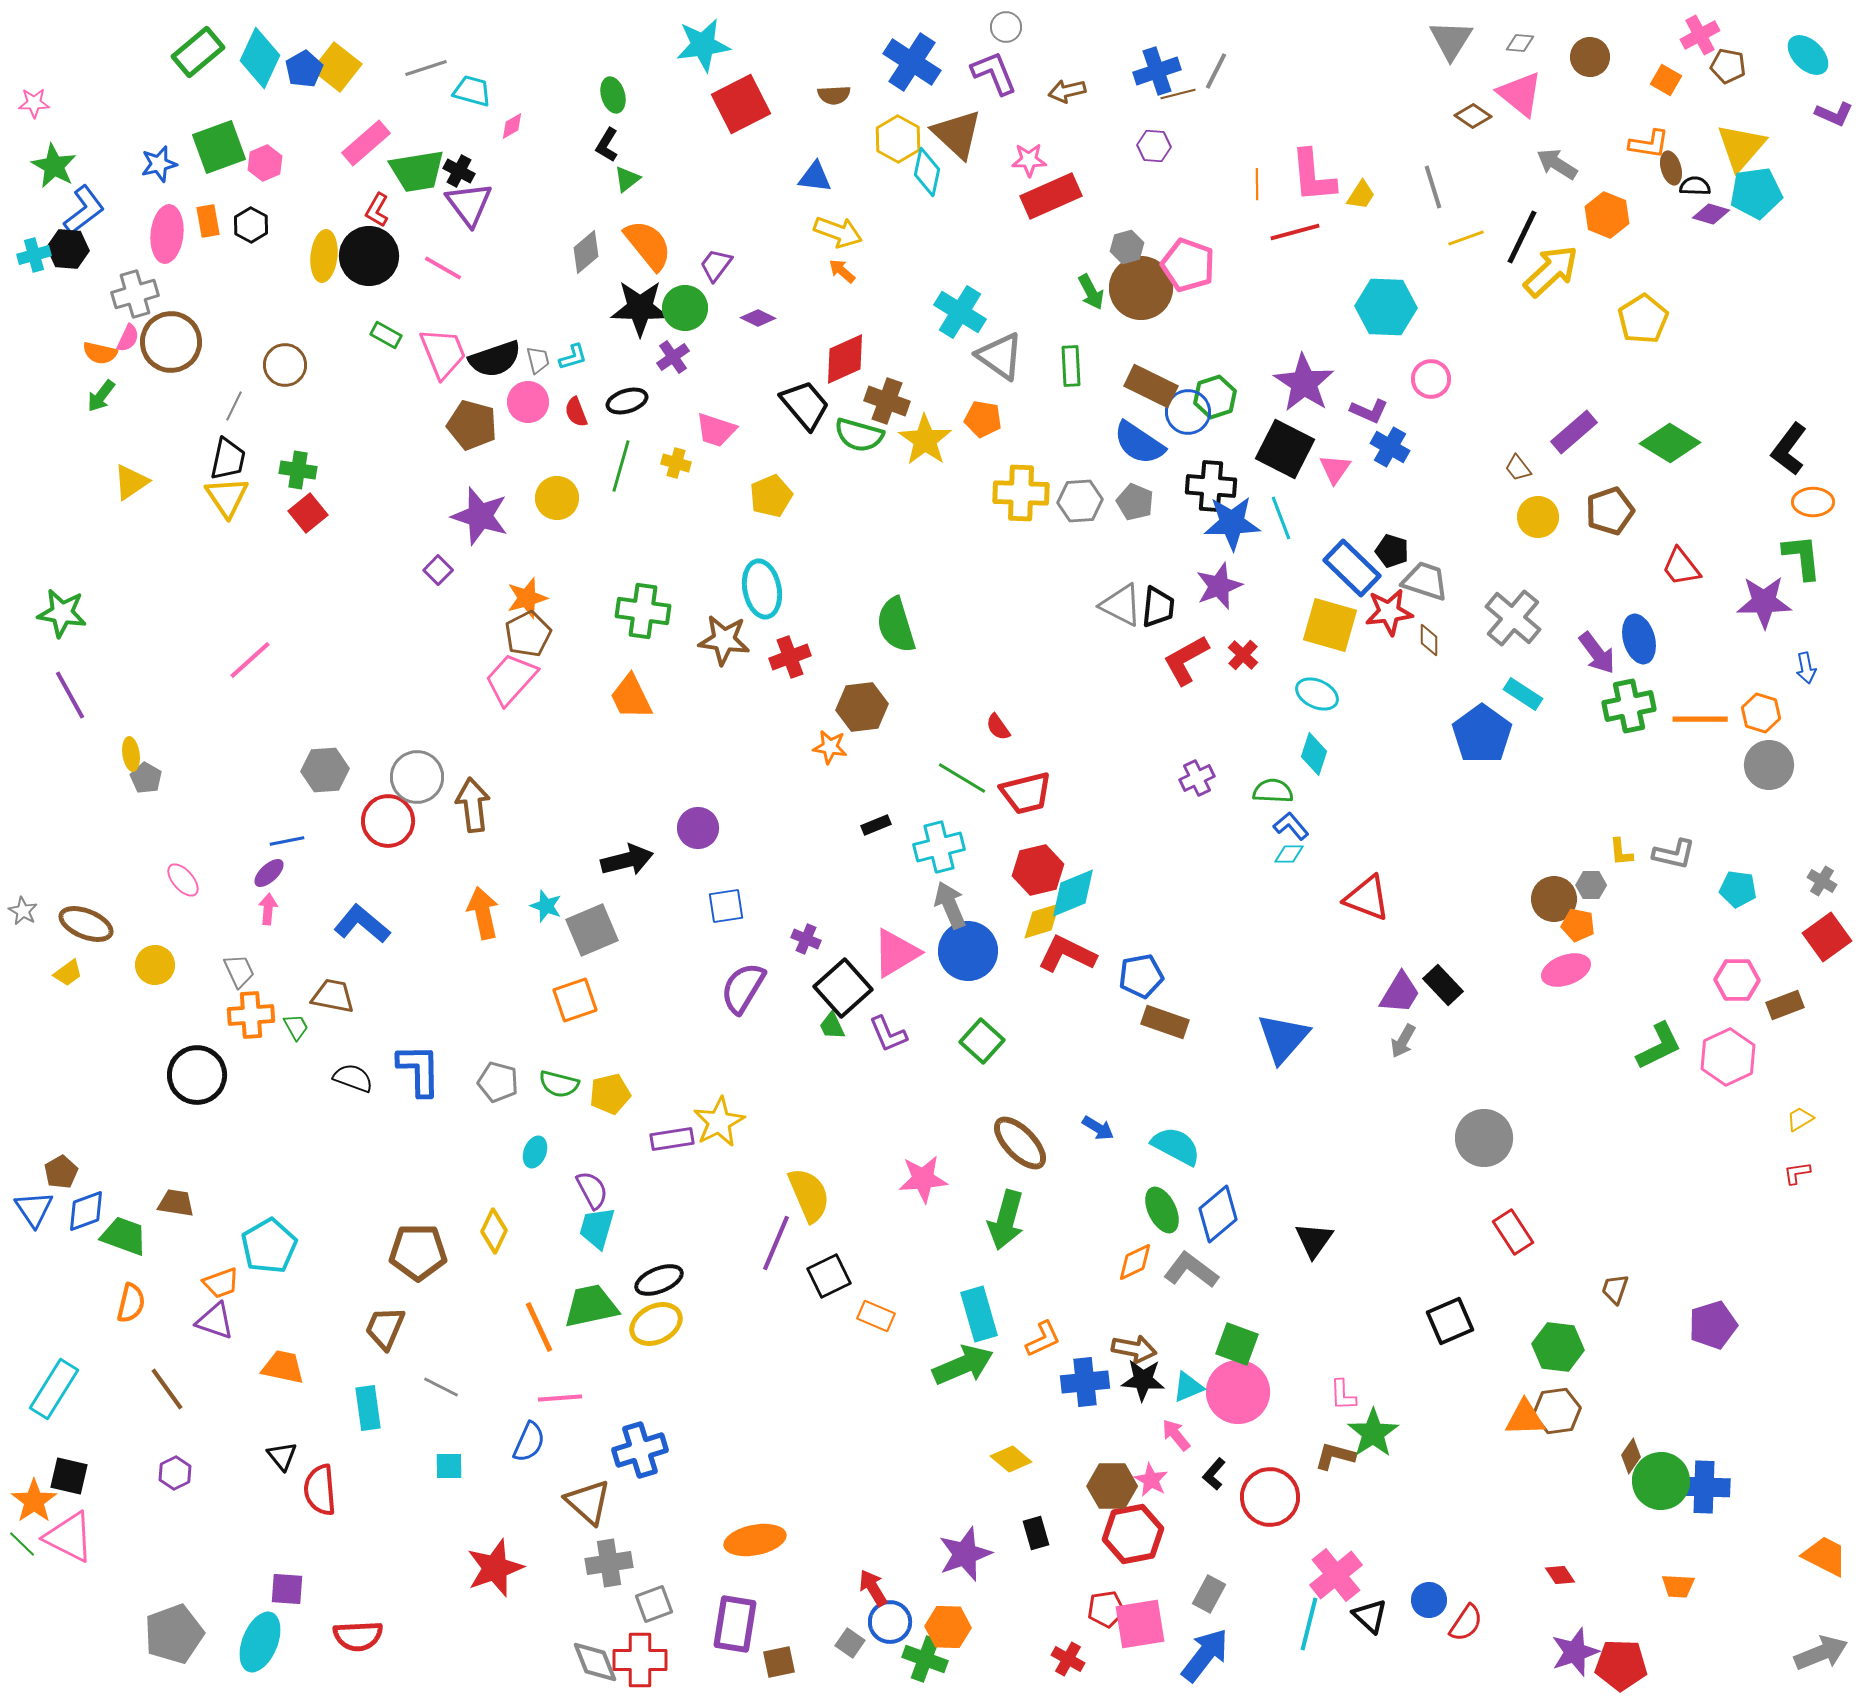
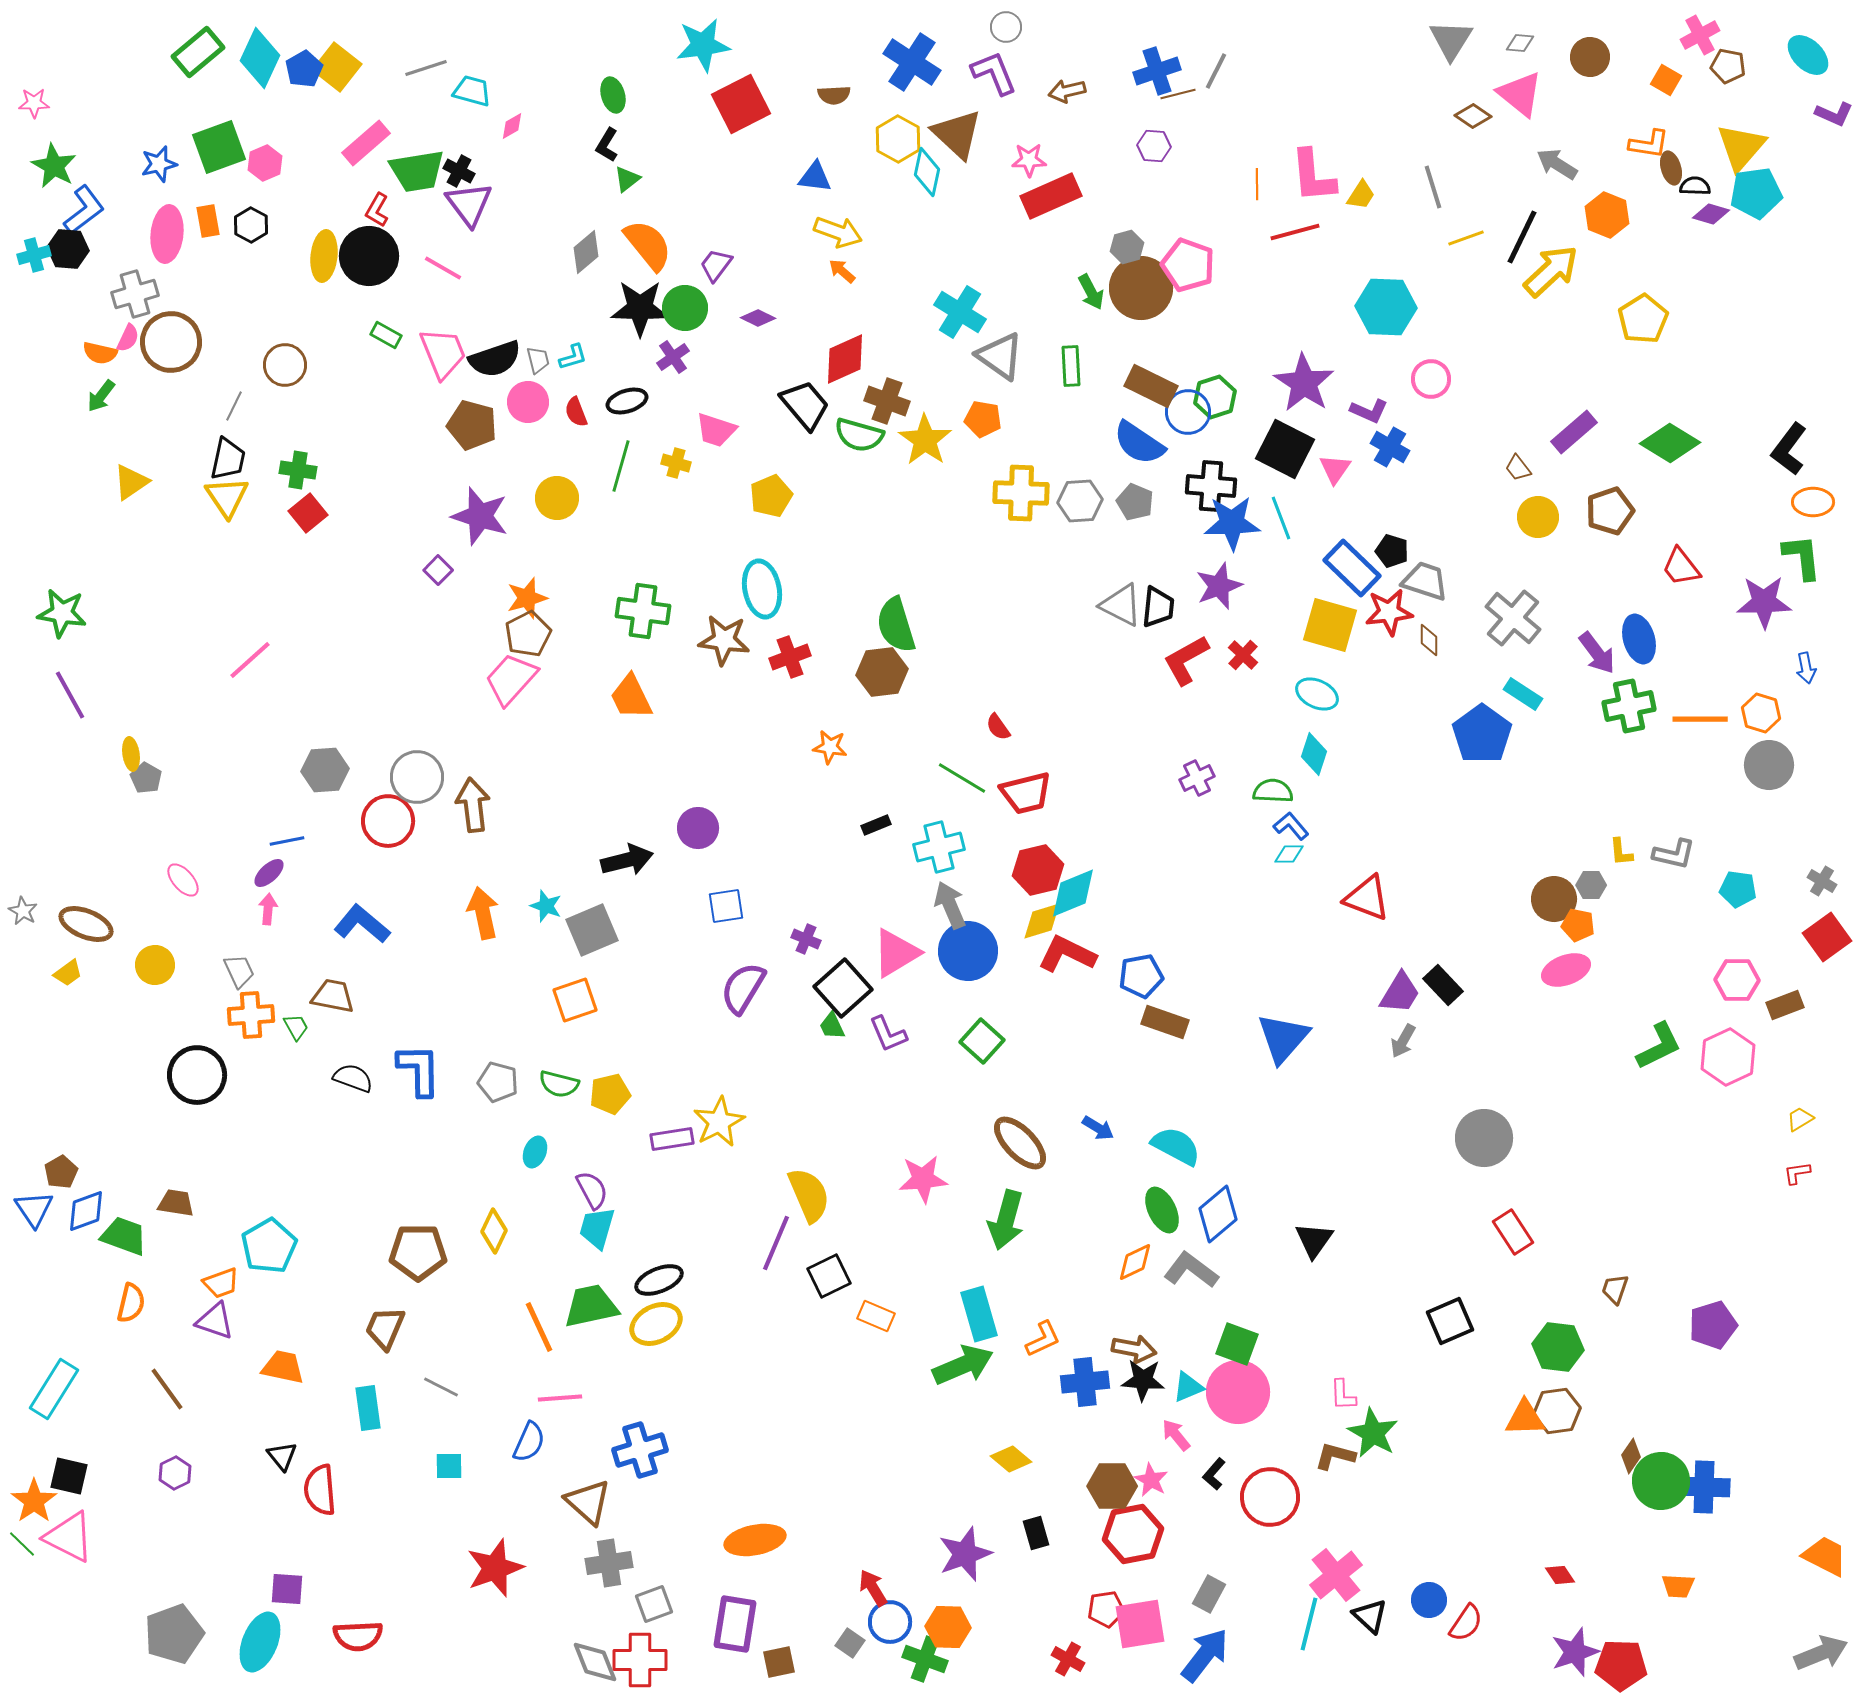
brown hexagon at (862, 707): moved 20 px right, 35 px up
green star at (1373, 1433): rotated 9 degrees counterclockwise
